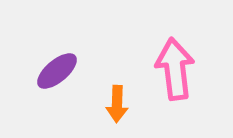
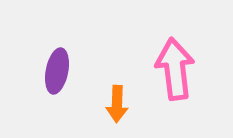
purple ellipse: rotated 39 degrees counterclockwise
